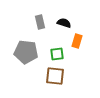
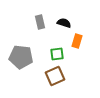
gray pentagon: moved 5 px left, 5 px down
brown square: rotated 30 degrees counterclockwise
